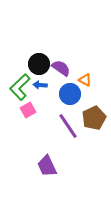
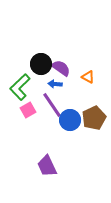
black circle: moved 2 px right
orange triangle: moved 3 px right, 3 px up
blue arrow: moved 15 px right, 1 px up
blue circle: moved 26 px down
purple line: moved 16 px left, 21 px up
